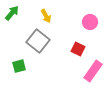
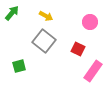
yellow arrow: rotated 32 degrees counterclockwise
gray square: moved 6 px right
